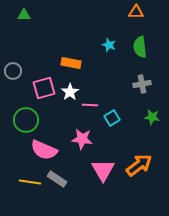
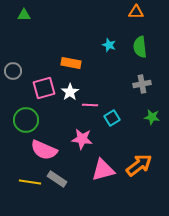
pink triangle: rotated 45 degrees clockwise
